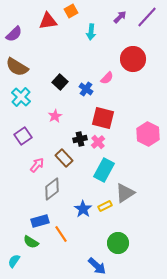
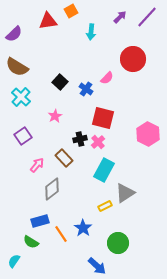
blue star: moved 19 px down
